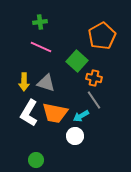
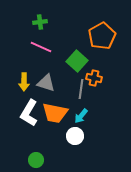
gray line: moved 13 px left, 11 px up; rotated 42 degrees clockwise
cyan arrow: rotated 21 degrees counterclockwise
